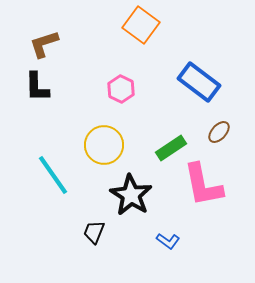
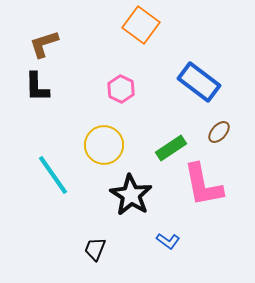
black trapezoid: moved 1 px right, 17 px down
